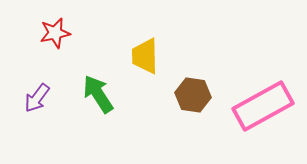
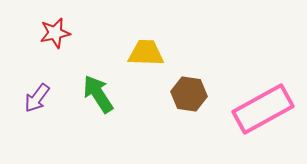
yellow trapezoid: moved 1 px right, 3 px up; rotated 93 degrees clockwise
brown hexagon: moved 4 px left, 1 px up
pink rectangle: moved 3 px down
